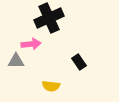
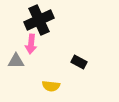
black cross: moved 10 px left, 2 px down
pink arrow: rotated 102 degrees clockwise
black rectangle: rotated 28 degrees counterclockwise
